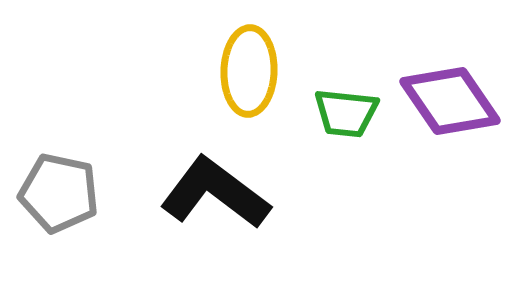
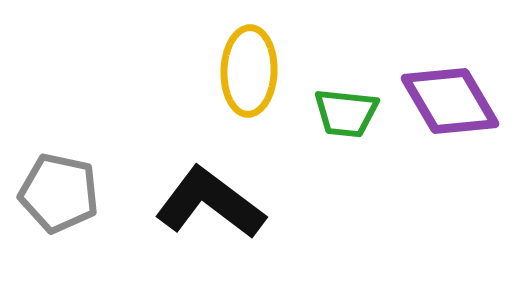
purple diamond: rotated 4 degrees clockwise
black L-shape: moved 5 px left, 10 px down
